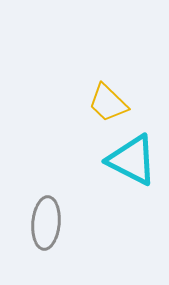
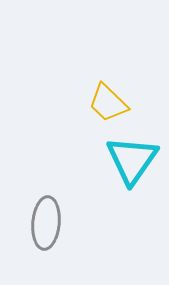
cyan triangle: rotated 38 degrees clockwise
